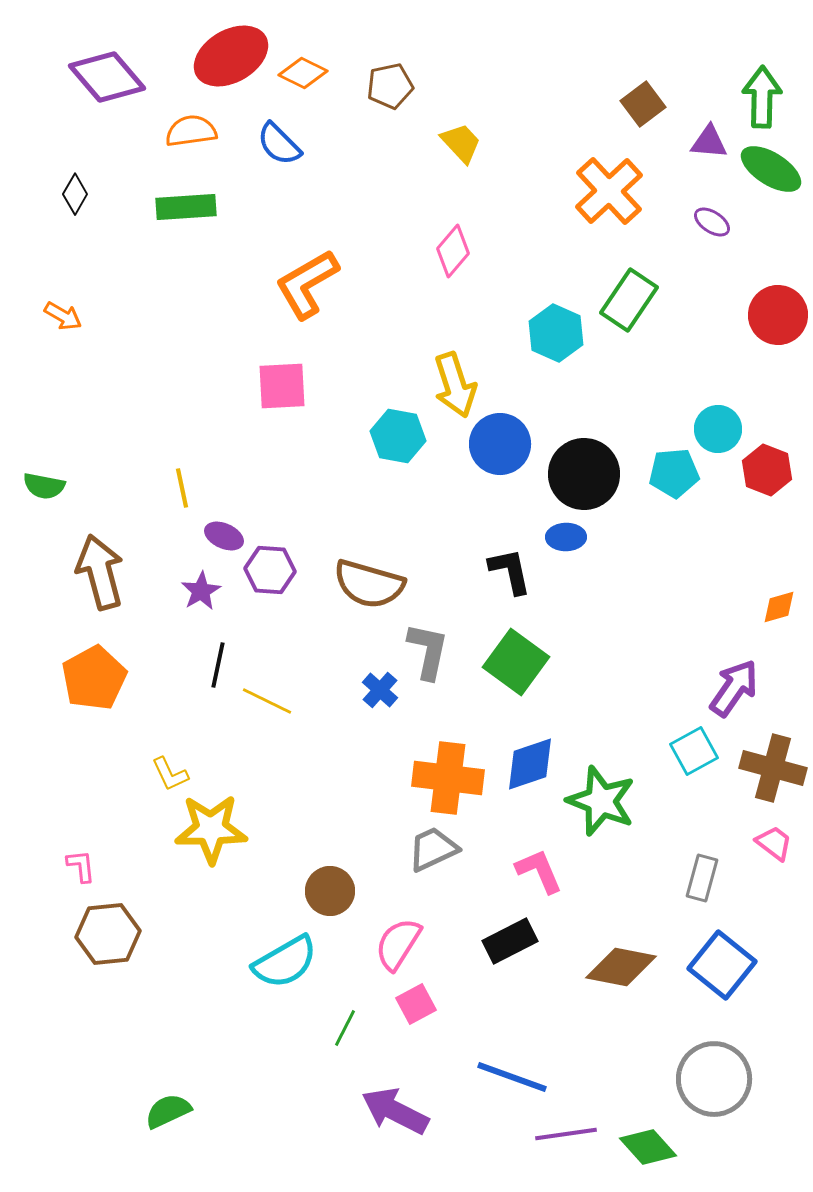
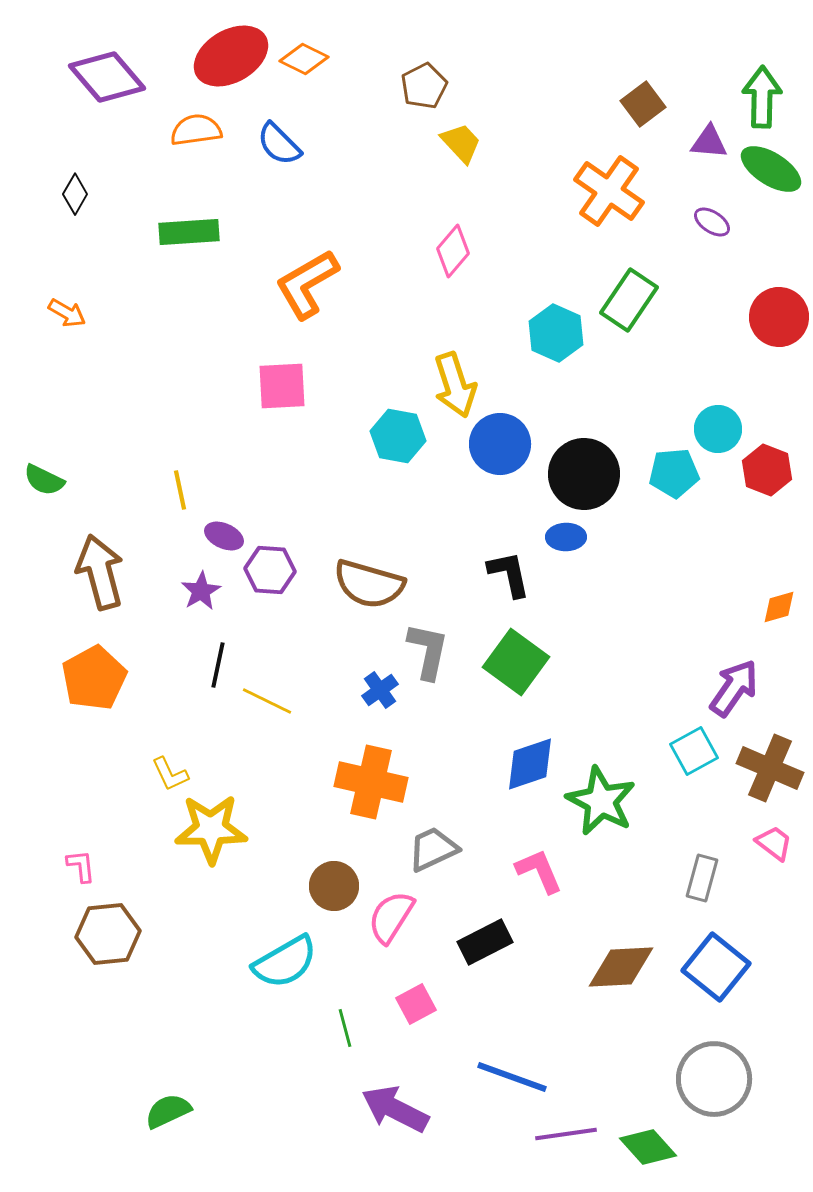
orange diamond at (303, 73): moved 1 px right, 14 px up
brown pentagon at (390, 86): moved 34 px right; rotated 15 degrees counterclockwise
orange semicircle at (191, 131): moved 5 px right, 1 px up
orange cross at (609, 191): rotated 12 degrees counterclockwise
green rectangle at (186, 207): moved 3 px right, 25 px down
red circle at (778, 315): moved 1 px right, 2 px down
orange arrow at (63, 316): moved 4 px right, 3 px up
green semicircle at (44, 486): moved 6 px up; rotated 15 degrees clockwise
yellow line at (182, 488): moved 2 px left, 2 px down
black L-shape at (510, 571): moved 1 px left, 3 px down
blue cross at (380, 690): rotated 12 degrees clockwise
brown cross at (773, 768): moved 3 px left; rotated 8 degrees clockwise
orange cross at (448, 778): moved 77 px left, 4 px down; rotated 6 degrees clockwise
green star at (601, 801): rotated 6 degrees clockwise
brown circle at (330, 891): moved 4 px right, 5 px up
black rectangle at (510, 941): moved 25 px left, 1 px down
pink semicircle at (398, 944): moved 7 px left, 27 px up
blue square at (722, 965): moved 6 px left, 2 px down
brown diamond at (621, 967): rotated 14 degrees counterclockwise
green line at (345, 1028): rotated 42 degrees counterclockwise
purple arrow at (395, 1111): moved 2 px up
